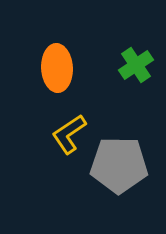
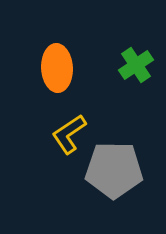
gray pentagon: moved 5 px left, 5 px down
